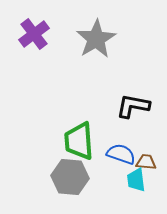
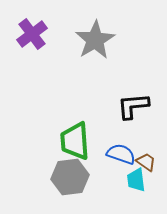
purple cross: moved 2 px left
gray star: moved 1 px left, 1 px down
black L-shape: rotated 16 degrees counterclockwise
green trapezoid: moved 4 px left
brown trapezoid: rotated 30 degrees clockwise
gray hexagon: rotated 12 degrees counterclockwise
